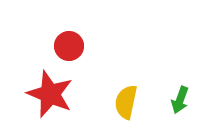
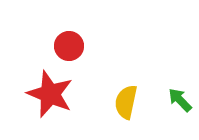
green arrow: rotated 116 degrees clockwise
